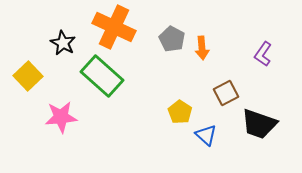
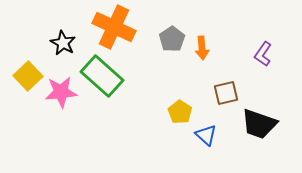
gray pentagon: rotated 10 degrees clockwise
brown square: rotated 15 degrees clockwise
pink star: moved 25 px up
